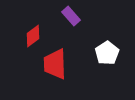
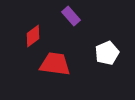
white pentagon: rotated 10 degrees clockwise
red trapezoid: rotated 100 degrees clockwise
